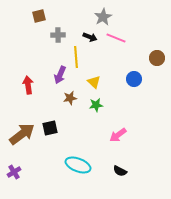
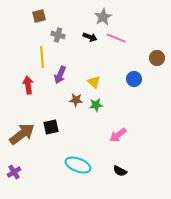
gray cross: rotated 16 degrees clockwise
yellow line: moved 34 px left
brown star: moved 6 px right, 2 px down; rotated 16 degrees clockwise
black square: moved 1 px right, 1 px up
